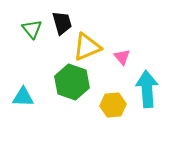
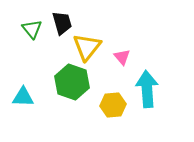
yellow triangle: rotated 28 degrees counterclockwise
